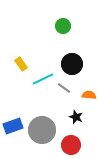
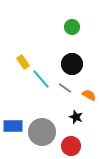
green circle: moved 9 px right, 1 px down
yellow rectangle: moved 2 px right, 2 px up
cyan line: moved 2 px left; rotated 75 degrees clockwise
gray line: moved 1 px right
orange semicircle: rotated 24 degrees clockwise
blue rectangle: rotated 18 degrees clockwise
gray circle: moved 2 px down
red circle: moved 1 px down
